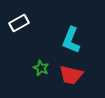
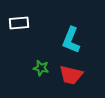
white rectangle: rotated 24 degrees clockwise
green star: rotated 14 degrees counterclockwise
